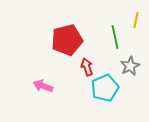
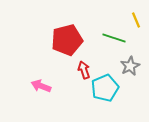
yellow line: rotated 35 degrees counterclockwise
green line: moved 1 px left, 1 px down; rotated 60 degrees counterclockwise
red arrow: moved 3 px left, 3 px down
pink arrow: moved 2 px left
